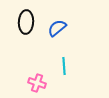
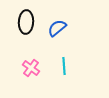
pink cross: moved 6 px left, 15 px up; rotated 18 degrees clockwise
